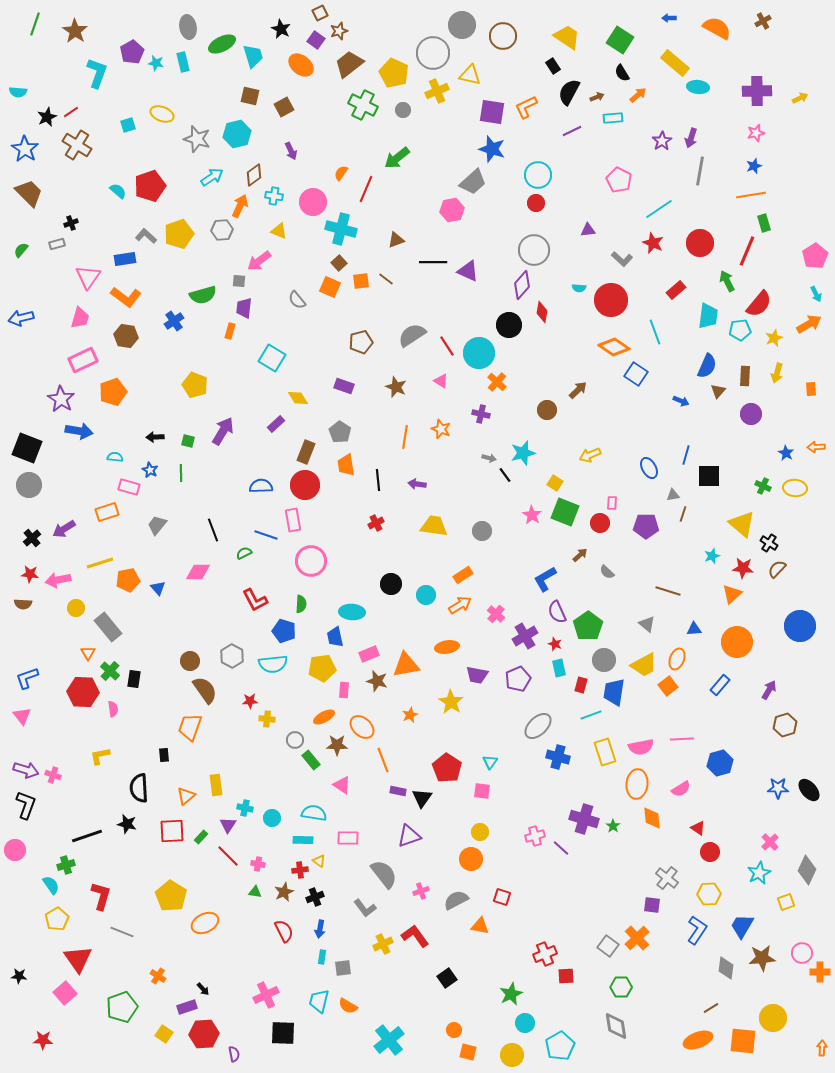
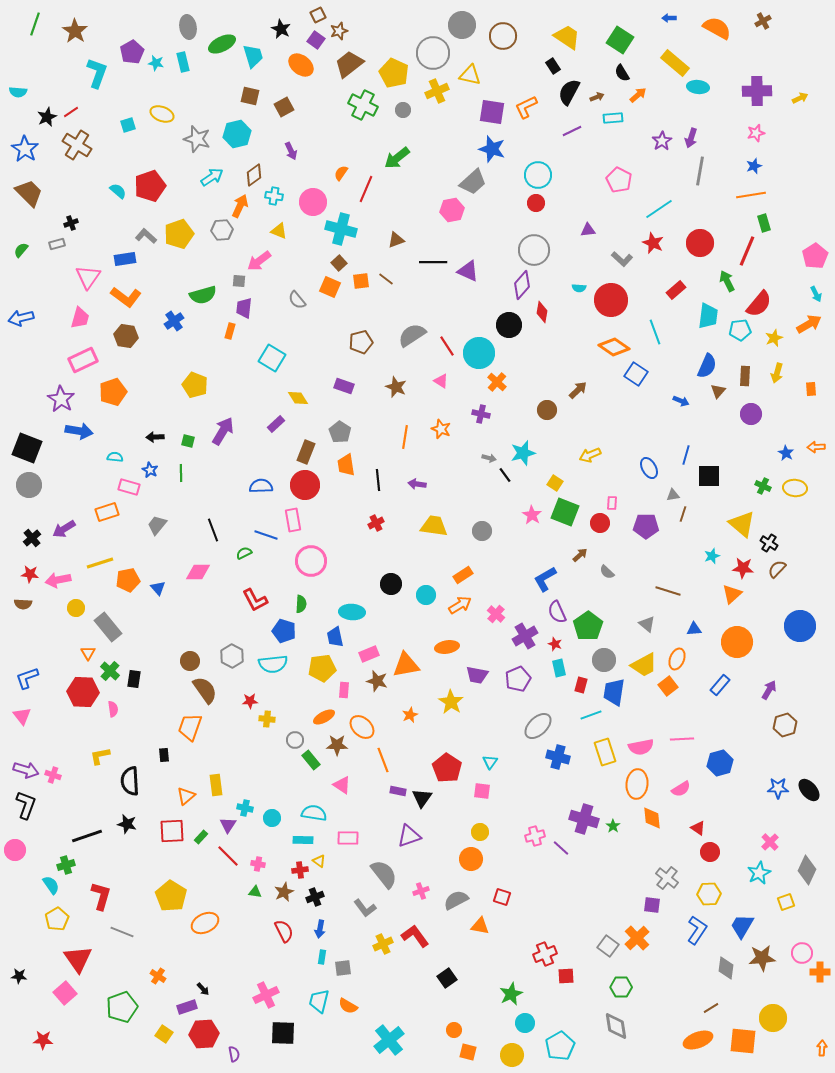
brown square at (320, 13): moved 2 px left, 2 px down
black semicircle at (139, 788): moved 9 px left, 7 px up
